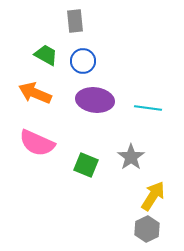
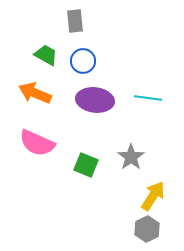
cyan line: moved 10 px up
